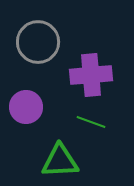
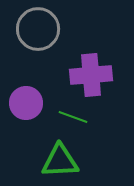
gray circle: moved 13 px up
purple circle: moved 4 px up
green line: moved 18 px left, 5 px up
